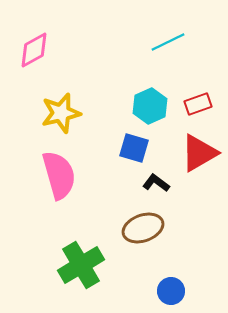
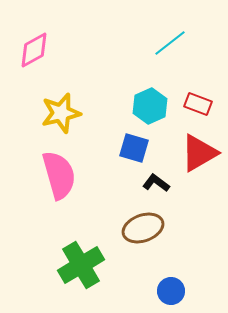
cyan line: moved 2 px right, 1 px down; rotated 12 degrees counterclockwise
red rectangle: rotated 40 degrees clockwise
